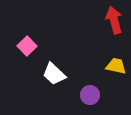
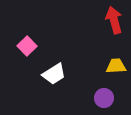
yellow trapezoid: rotated 15 degrees counterclockwise
white trapezoid: rotated 75 degrees counterclockwise
purple circle: moved 14 px right, 3 px down
